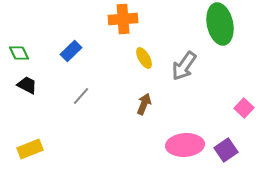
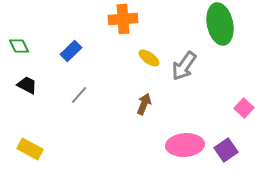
green diamond: moved 7 px up
yellow ellipse: moved 5 px right; rotated 25 degrees counterclockwise
gray line: moved 2 px left, 1 px up
yellow rectangle: rotated 50 degrees clockwise
